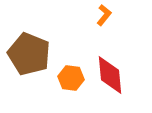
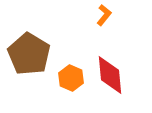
brown pentagon: rotated 9 degrees clockwise
orange hexagon: rotated 15 degrees clockwise
